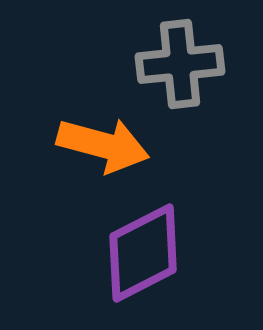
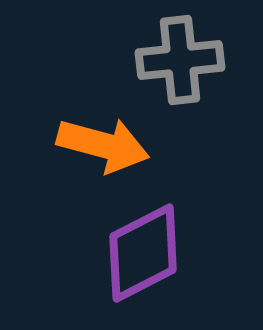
gray cross: moved 4 px up
